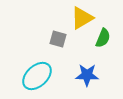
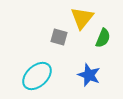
yellow triangle: rotated 20 degrees counterclockwise
gray square: moved 1 px right, 2 px up
blue star: moved 2 px right; rotated 20 degrees clockwise
